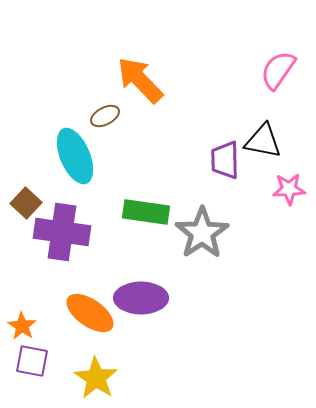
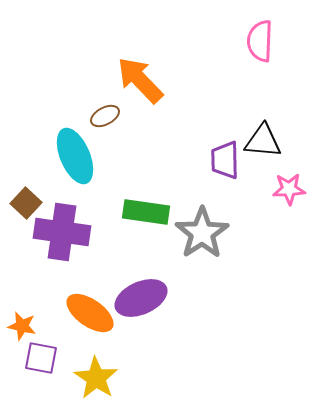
pink semicircle: moved 18 px left, 29 px up; rotated 33 degrees counterclockwise
black triangle: rotated 6 degrees counterclockwise
purple ellipse: rotated 24 degrees counterclockwise
orange star: rotated 20 degrees counterclockwise
purple square: moved 9 px right, 3 px up
